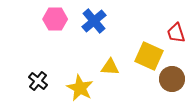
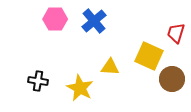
red trapezoid: rotated 35 degrees clockwise
black cross: rotated 30 degrees counterclockwise
